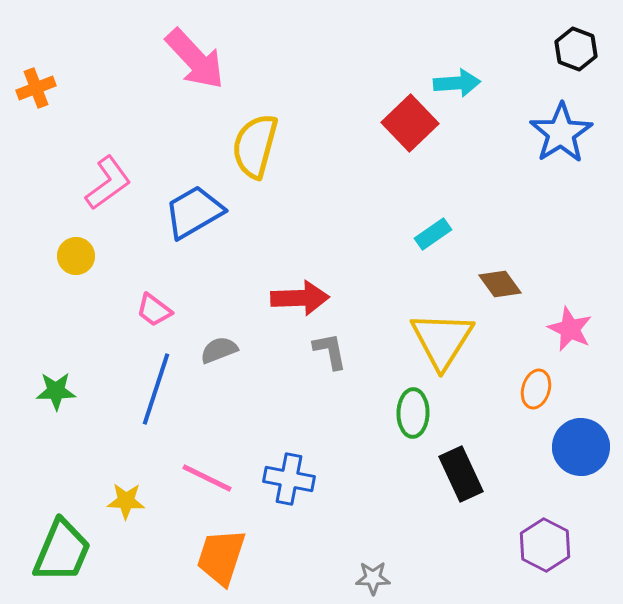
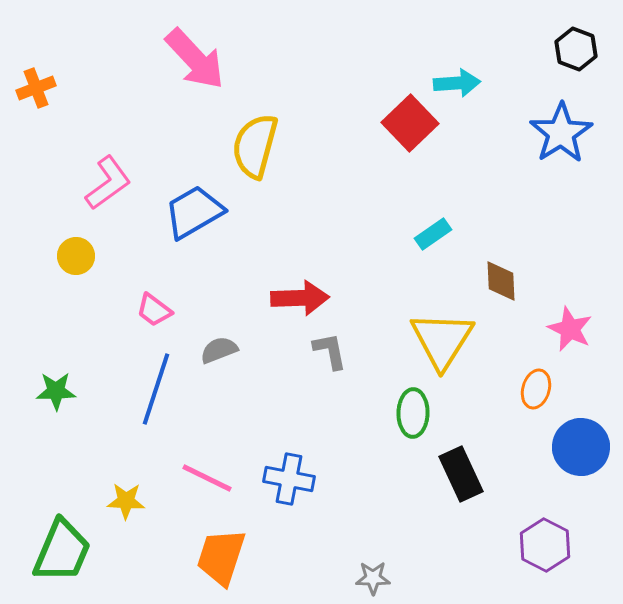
brown diamond: moved 1 px right, 3 px up; rotated 33 degrees clockwise
